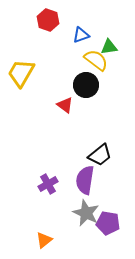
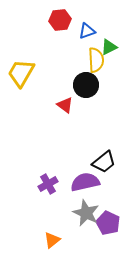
red hexagon: moved 12 px right; rotated 25 degrees counterclockwise
blue triangle: moved 6 px right, 4 px up
green triangle: rotated 18 degrees counterclockwise
yellow semicircle: rotated 50 degrees clockwise
black trapezoid: moved 4 px right, 7 px down
purple semicircle: moved 2 px down; rotated 68 degrees clockwise
purple pentagon: rotated 15 degrees clockwise
orange triangle: moved 8 px right
